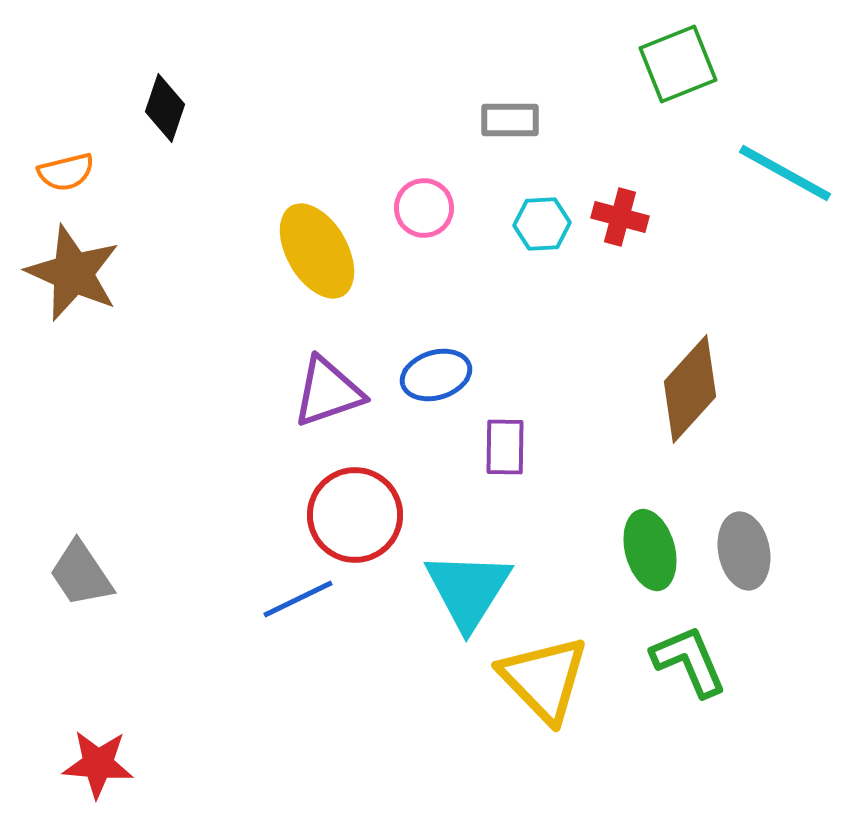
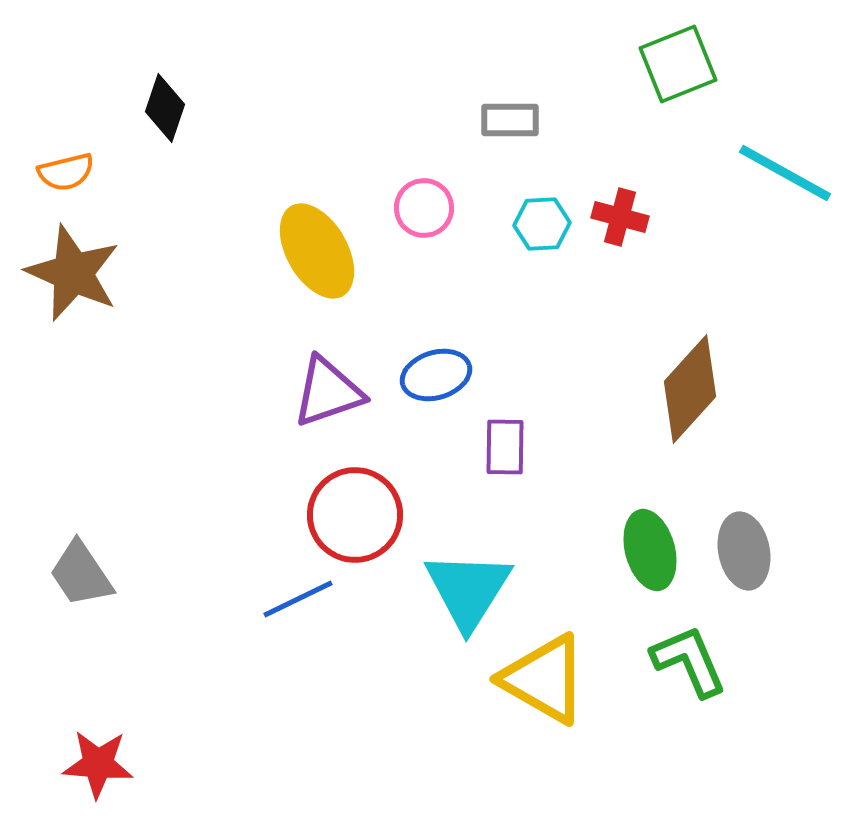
yellow triangle: rotated 16 degrees counterclockwise
